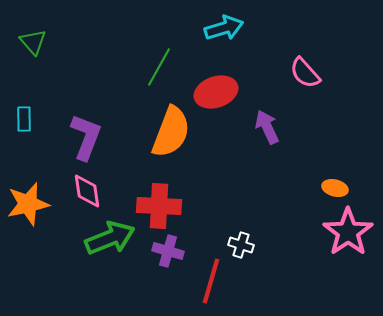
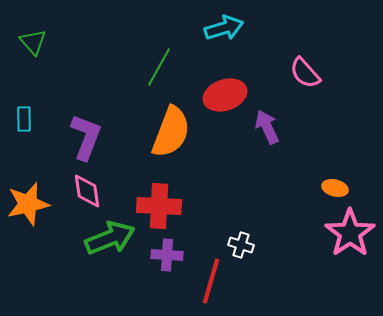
red ellipse: moved 9 px right, 3 px down
pink star: moved 2 px right, 1 px down
purple cross: moved 1 px left, 4 px down; rotated 12 degrees counterclockwise
